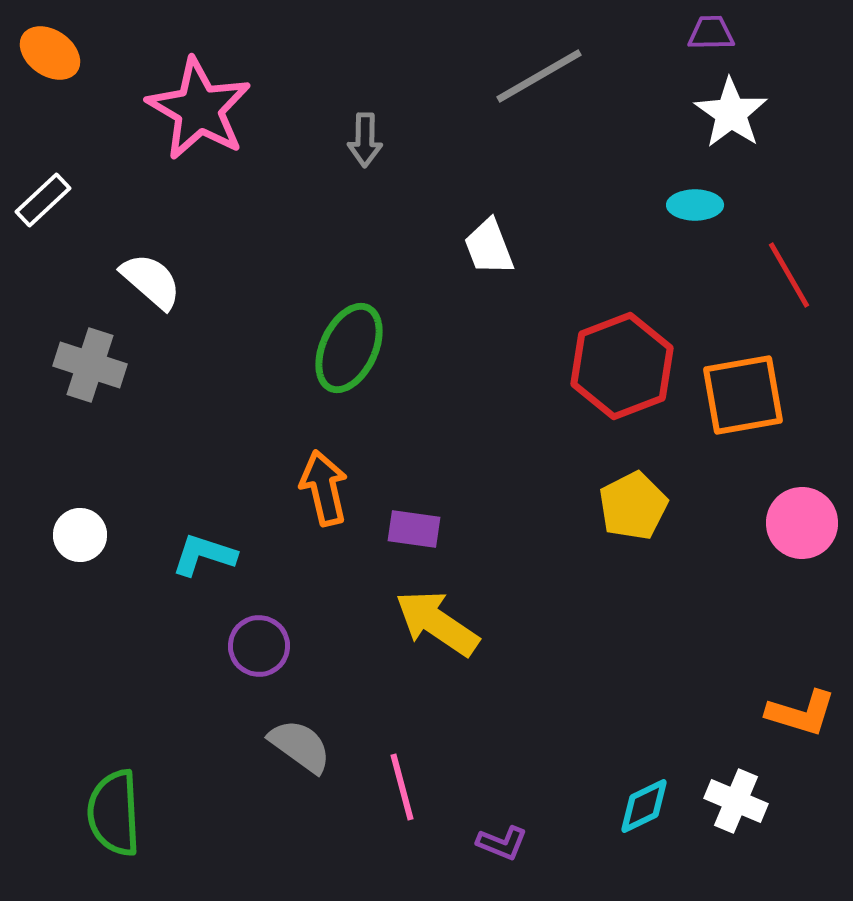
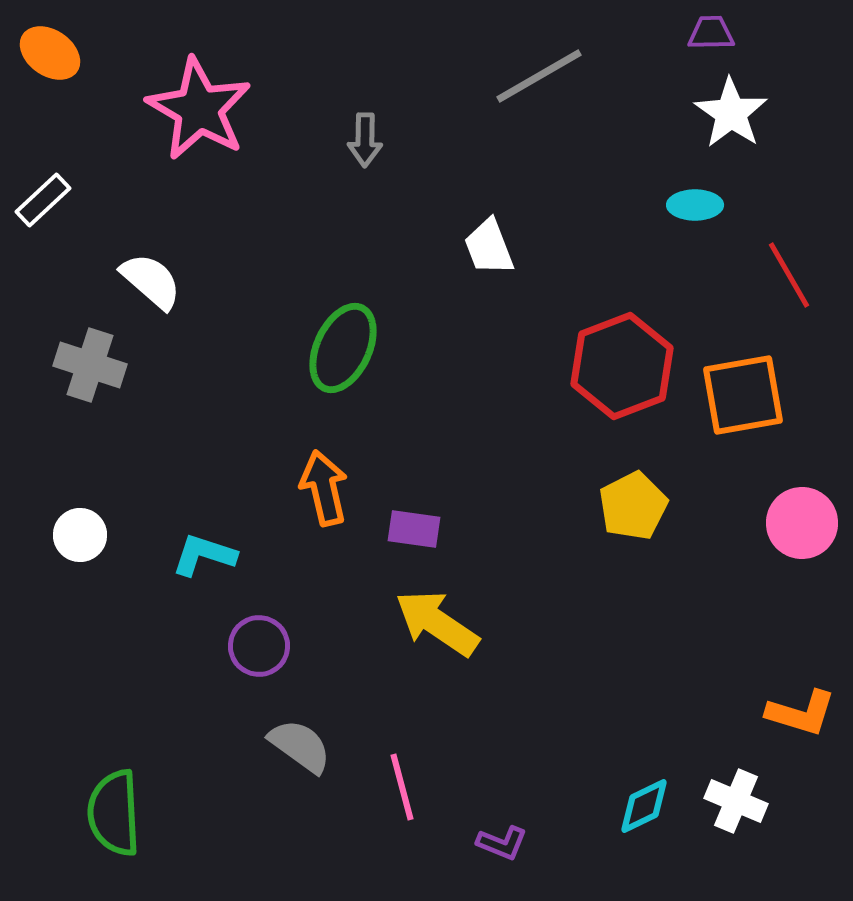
green ellipse: moved 6 px left
